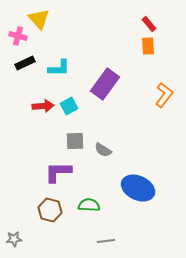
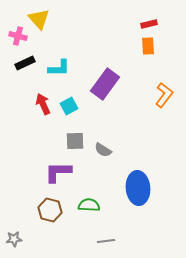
red rectangle: rotated 63 degrees counterclockwise
red arrow: moved 2 px up; rotated 110 degrees counterclockwise
blue ellipse: rotated 60 degrees clockwise
